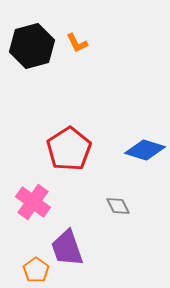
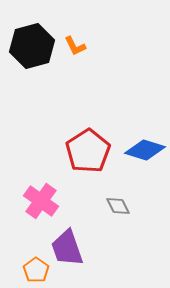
orange L-shape: moved 2 px left, 3 px down
red pentagon: moved 19 px right, 2 px down
pink cross: moved 8 px right, 1 px up
